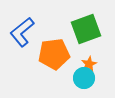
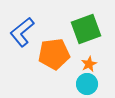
cyan circle: moved 3 px right, 6 px down
